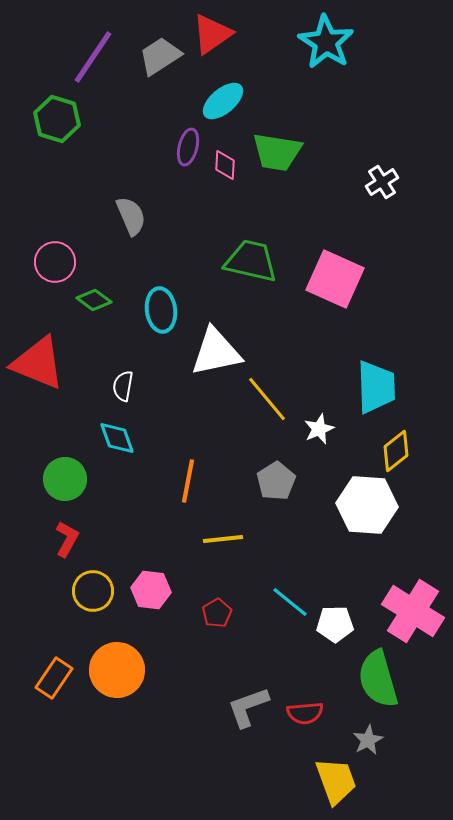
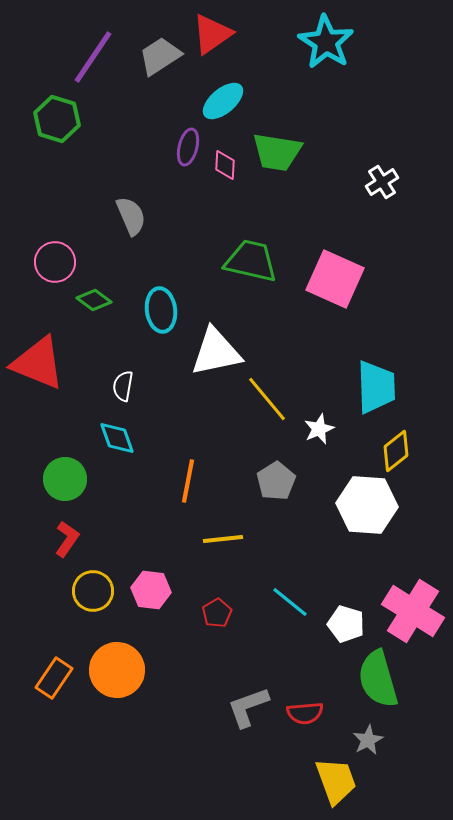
red L-shape at (67, 539): rotated 6 degrees clockwise
white pentagon at (335, 624): moved 11 px right; rotated 18 degrees clockwise
